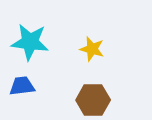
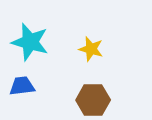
cyan star: rotated 9 degrees clockwise
yellow star: moved 1 px left
